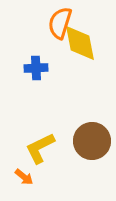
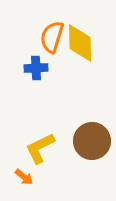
orange semicircle: moved 8 px left, 14 px down
yellow diamond: rotated 9 degrees clockwise
